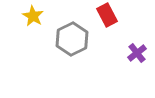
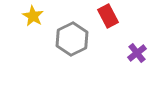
red rectangle: moved 1 px right, 1 px down
